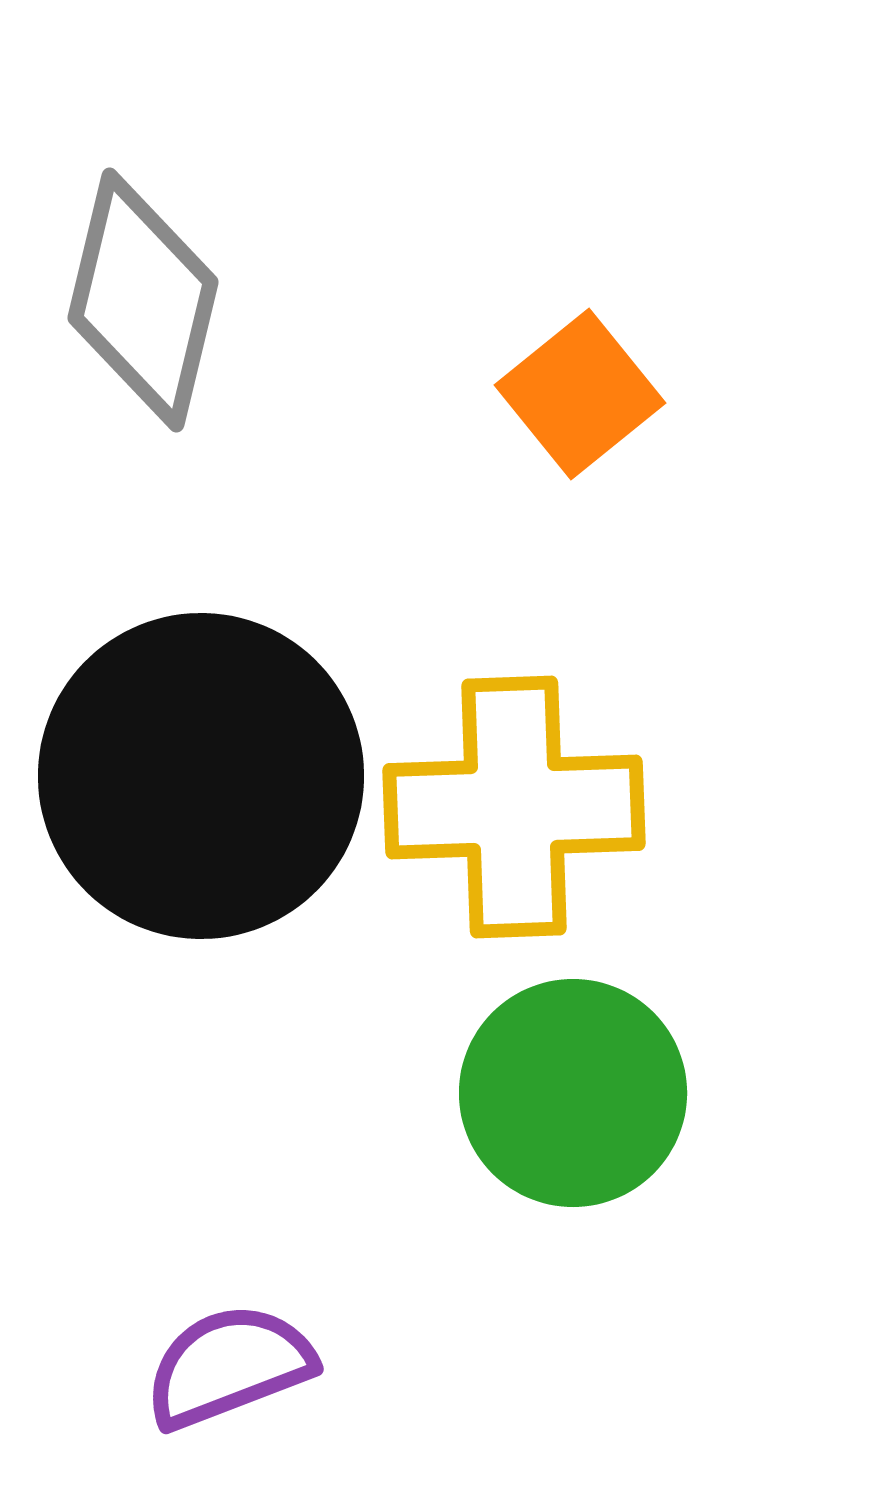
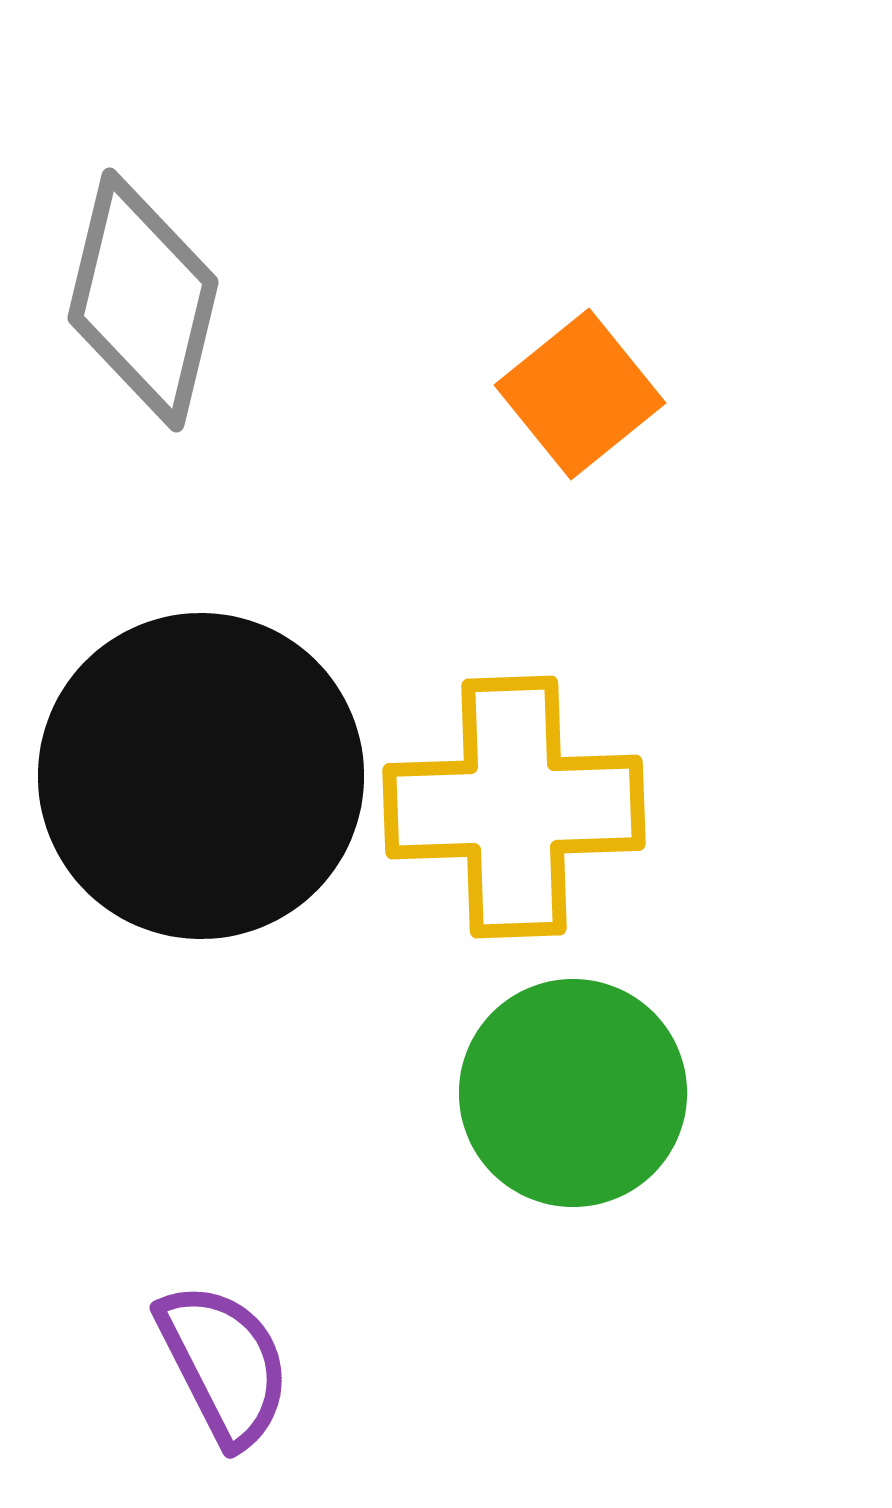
purple semicircle: moved 5 px left, 2 px up; rotated 84 degrees clockwise
